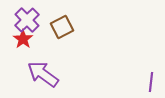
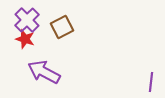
red star: moved 2 px right; rotated 18 degrees counterclockwise
purple arrow: moved 1 px right, 2 px up; rotated 8 degrees counterclockwise
